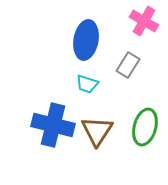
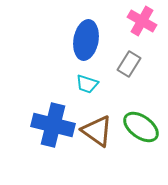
pink cross: moved 2 px left
gray rectangle: moved 1 px right, 1 px up
green ellipse: moved 4 px left; rotated 69 degrees counterclockwise
brown triangle: rotated 28 degrees counterclockwise
